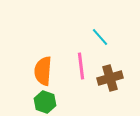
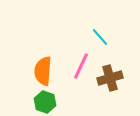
pink line: rotated 32 degrees clockwise
